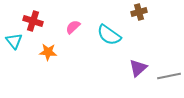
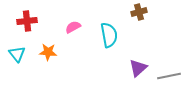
red cross: moved 6 px left; rotated 24 degrees counterclockwise
pink semicircle: rotated 14 degrees clockwise
cyan semicircle: rotated 135 degrees counterclockwise
cyan triangle: moved 3 px right, 13 px down
